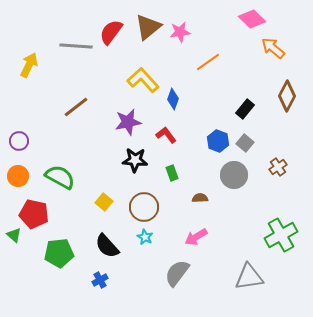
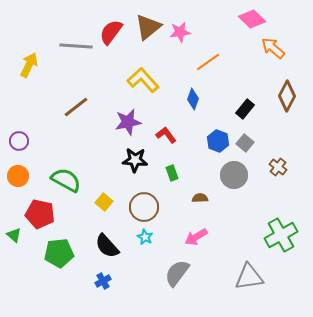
blue diamond: moved 20 px right
brown cross: rotated 18 degrees counterclockwise
green semicircle: moved 6 px right, 3 px down
red pentagon: moved 6 px right
blue cross: moved 3 px right, 1 px down
